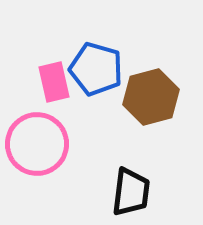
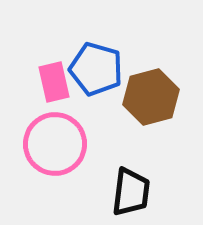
pink circle: moved 18 px right
